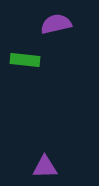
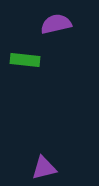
purple triangle: moved 1 px left, 1 px down; rotated 12 degrees counterclockwise
